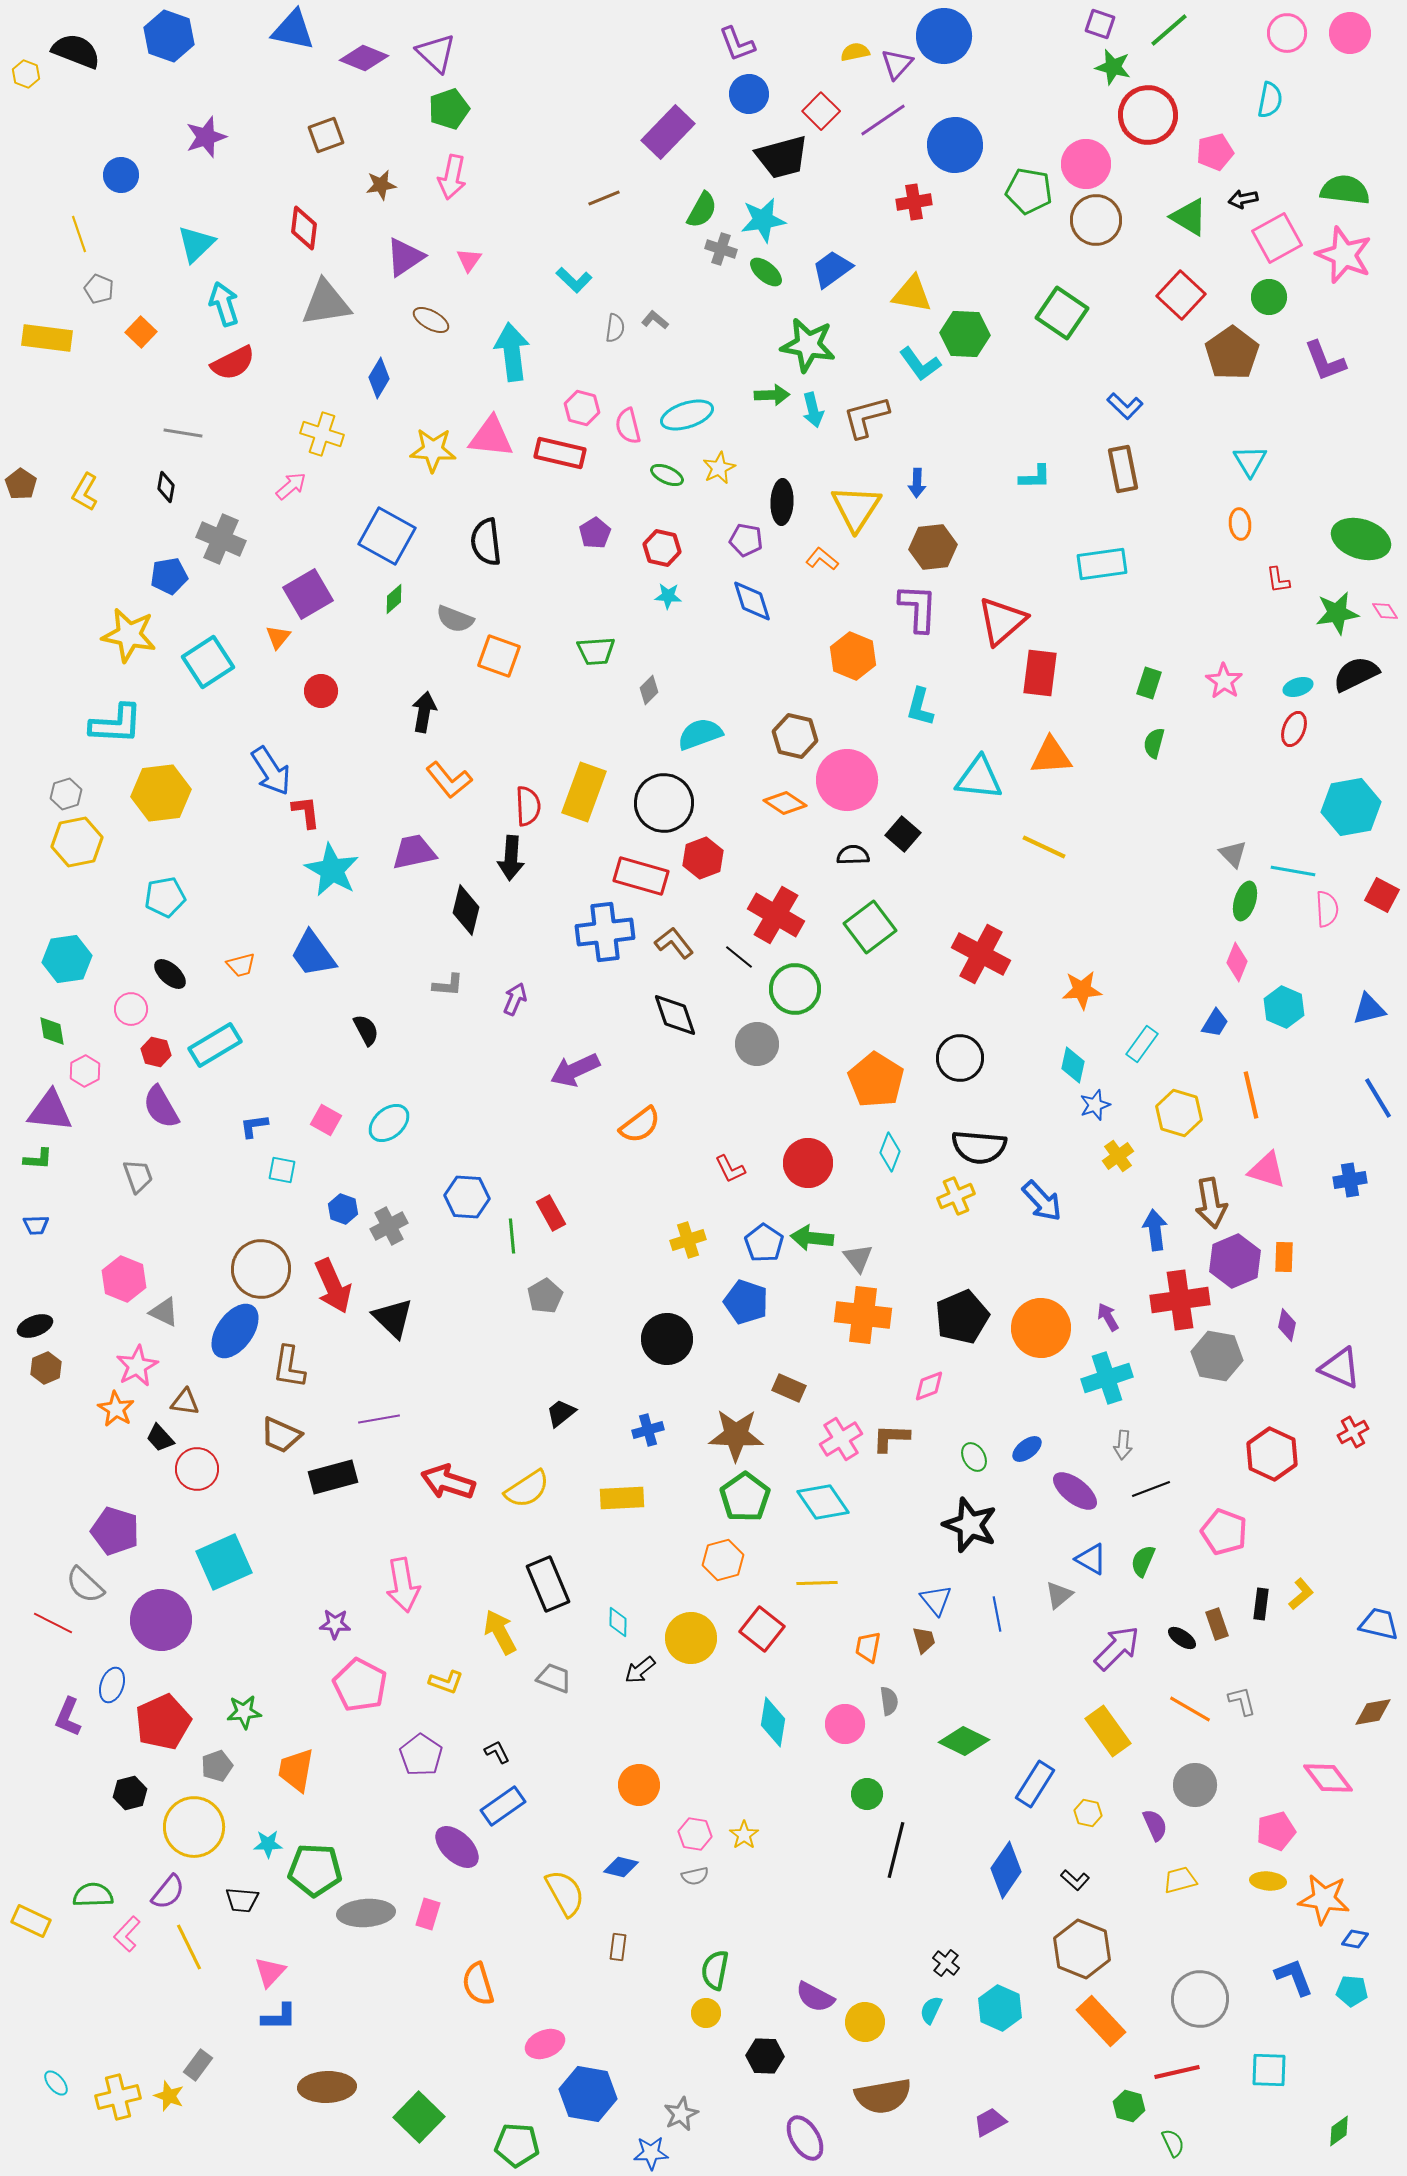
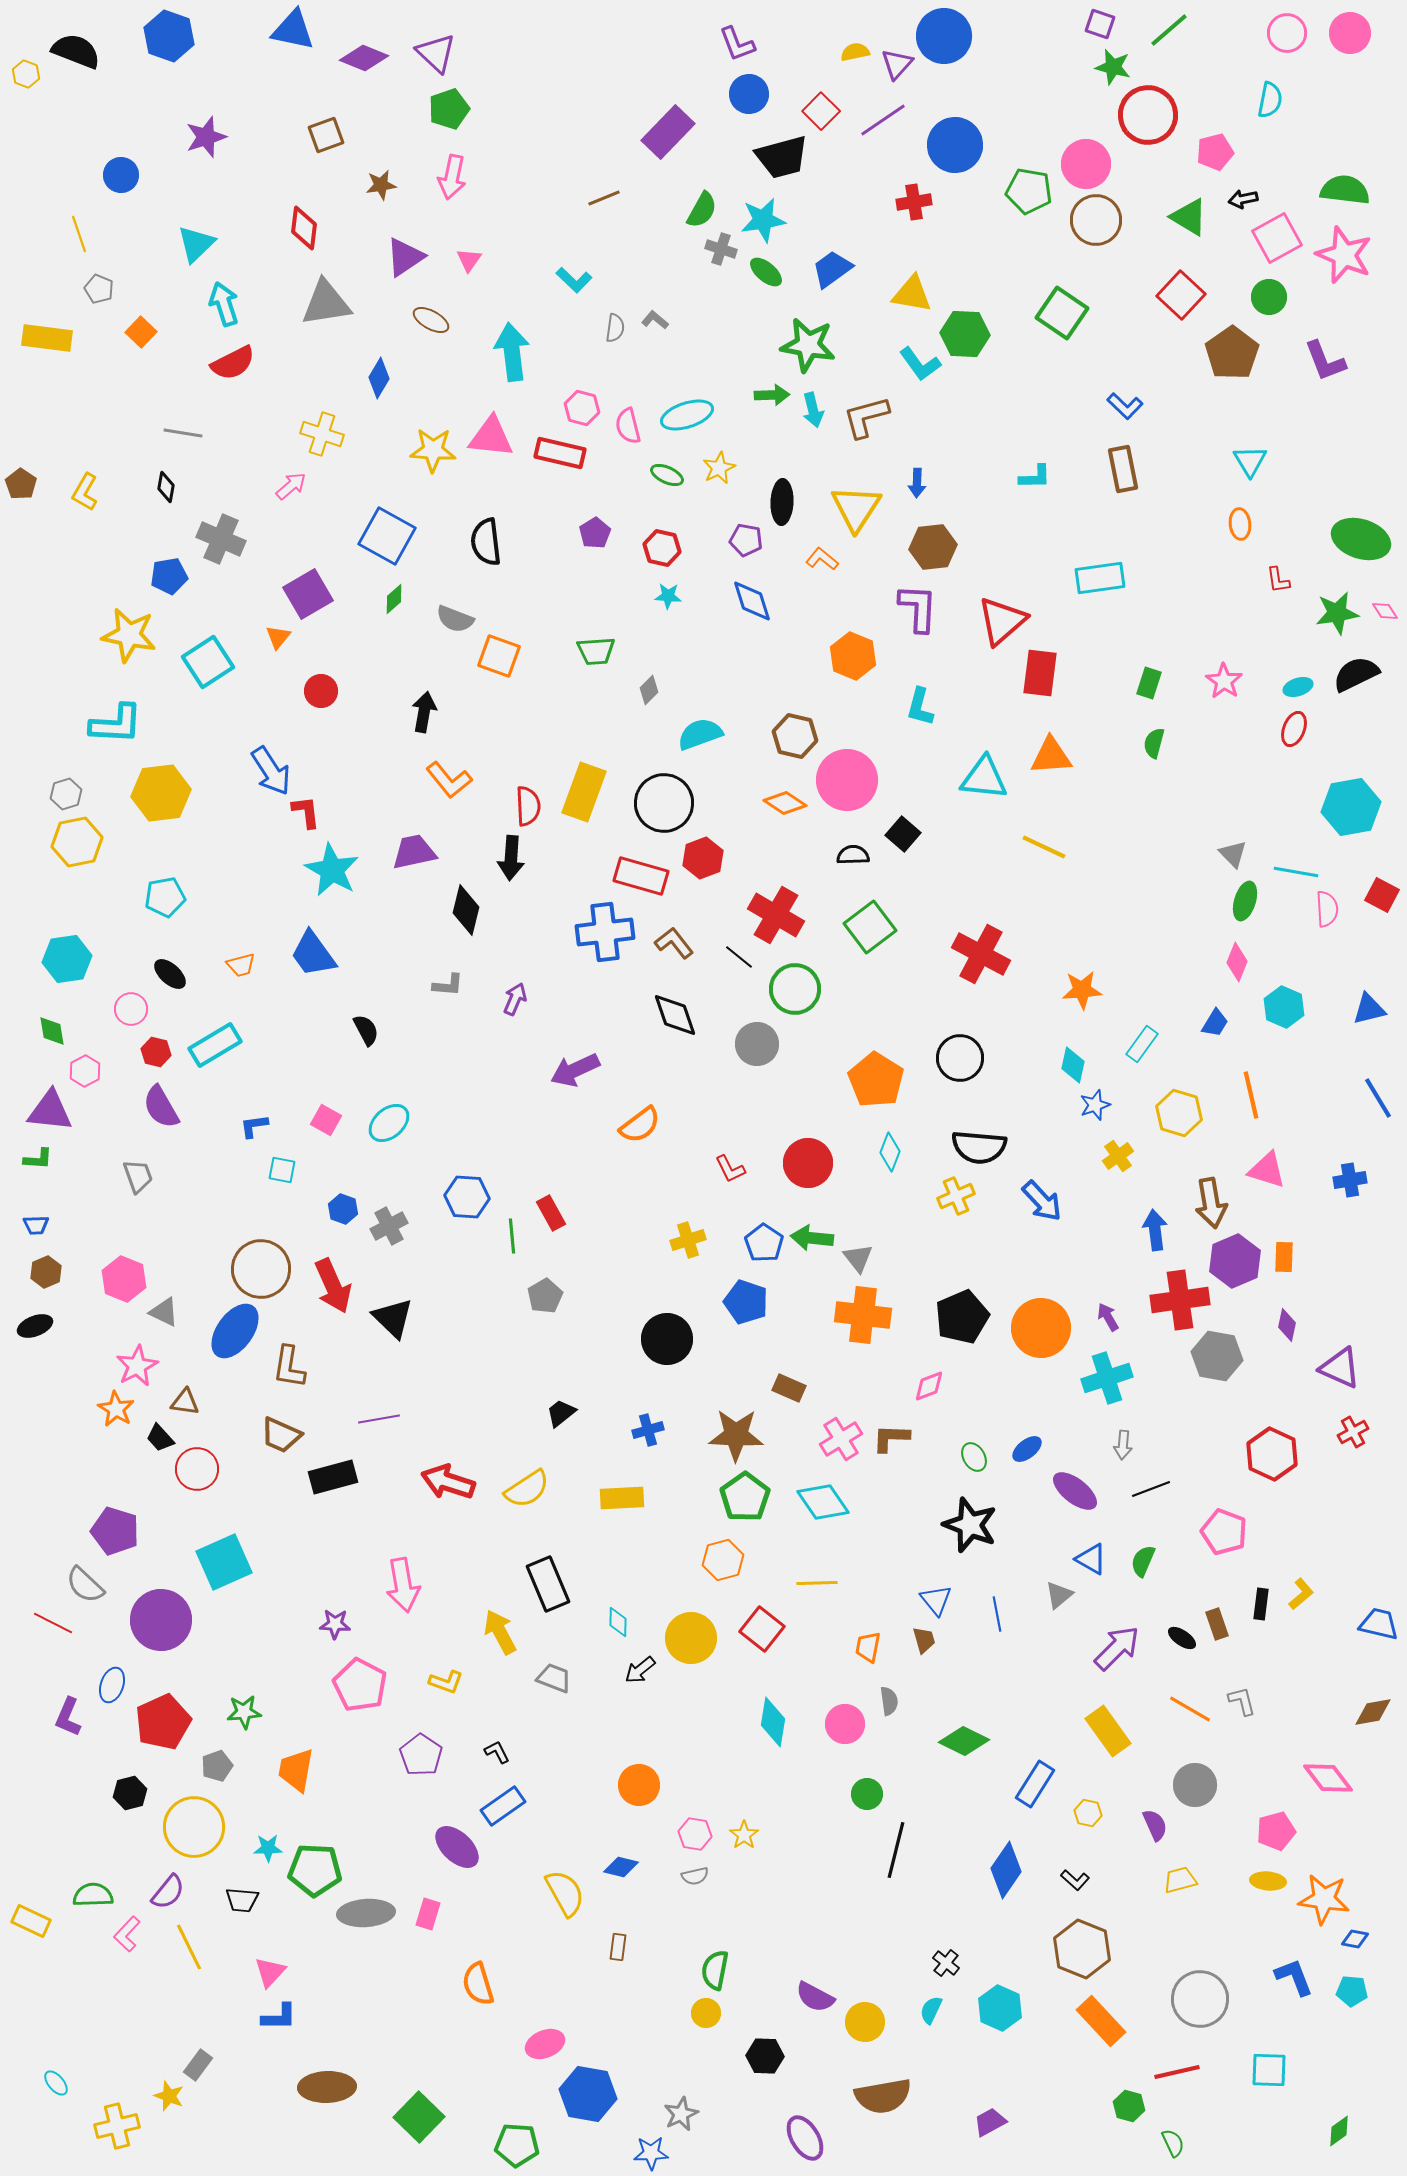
cyan rectangle at (1102, 564): moved 2 px left, 14 px down
cyan triangle at (979, 778): moved 5 px right
cyan line at (1293, 871): moved 3 px right, 1 px down
brown hexagon at (46, 1368): moved 96 px up
cyan star at (268, 1844): moved 4 px down
yellow cross at (118, 2097): moved 1 px left, 29 px down
